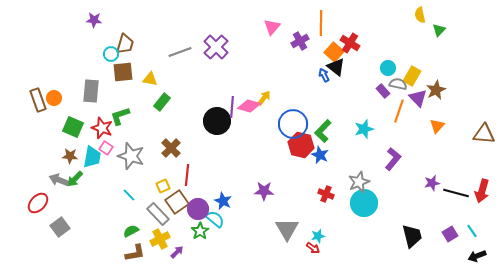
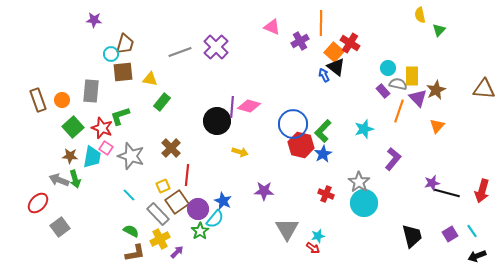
pink triangle at (272, 27): rotated 48 degrees counterclockwise
yellow rectangle at (412, 76): rotated 30 degrees counterclockwise
orange circle at (54, 98): moved 8 px right, 2 px down
yellow arrow at (264, 98): moved 24 px left, 54 px down; rotated 70 degrees clockwise
green square at (73, 127): rotated 25 degrees clockwise
brown triangle at (484, 134): moved 45 px up
blue star at (320, 155): moved 3 px right, 1 px up; rotated 18 degrees clockwise
green arrow at (75, 179): rotated 60 degrees counterclockwise
gray star at (359, 182): rotated 15 degrees counterclockwise
black line at (456, 193): moved 9 px left
cyan semicircle at (215, 219): rotated 90 degrees clockwise
green semicircle at (131, 231): rotated 56 degrees clockwise
